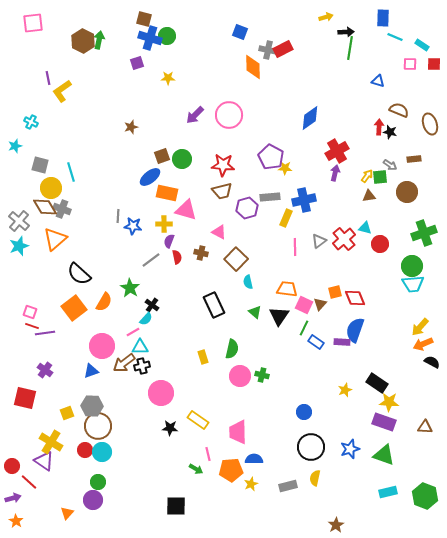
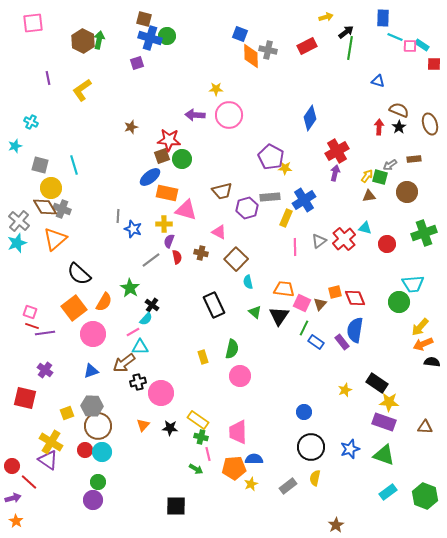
blue square at (240, 32): moved 2 px down
black arrow at (346, 32): rotated 35 degrees counterclockwise
red rectangle at (283, 49): moved 24 px right, 3 px up
pink square at (410, 64): moved 18 px up
orange diamond at (253, 67): moved 2 px left, 11 px up
yellow star at (168, 78): moved 48 px right, 11 px down
yellow L-shape at (62, 91): moved 20 px right, 1 px up
purple arrow at (195, 115): rotated 48 degrees clockwise
blue diamond at (310, 118): rotated 20 degrees counterclockwise
black star at (390, 132): moved 9 px right, 5 px up; rotated 24 degrees clockwise
red star at (223, 165): moved 54 px left, 25 px up
gray arrow at (390, 165): rotated 112 degrees clockwise
cyan line at (71, 172): moved 3 px right, 7 px up
green square at (380, 177): rotated 21 degrees clockwise
blue cross at (304, 200): rotated 20 degrees counterclockwise
blue star at (133, 226): moved 3 px down; rotated 12 degrees clockwise
red circle at (380, 244): moved 7 px right
cyan star at (19, 246): moved 2 px left, 3 px up
green circle at (412, 266): moved 13 px left, 36 px down
orange trapezoid at (287, 289): moved 3 px left
pink square at (304, 305): moved 2 px left, 2 px up
blue semicircle at (355, 330): rotated 10 degrees counterclockwise
purple rectangle at (342, 342): rotated 49 degrees clockwise
pink circle at (102, 346): moved 9 px left, 12 px up
black semicircle at (432, 362): rotated 21 degrees counterclockwise
black cross at (142, 366): moved 4 px left, 16 px down
green cross at (262, 375): moved 61 px left, 62 px down
purple triangle at (44, 461): moved 4 px right, 1 px up
orange pentagon at (231, 470): moved 3 px right, 2 px up
gray rectangle at (288, 486): rotated 24 degrees counterclockwise
cyan rectangle at (388, 492): rotated 24 degrees counterclockwise
orange triangle at (67, 513): moved 76 px right, 88 px up
